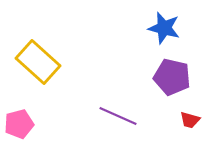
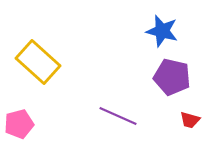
blue star: moved 2 px left, 3 px down
